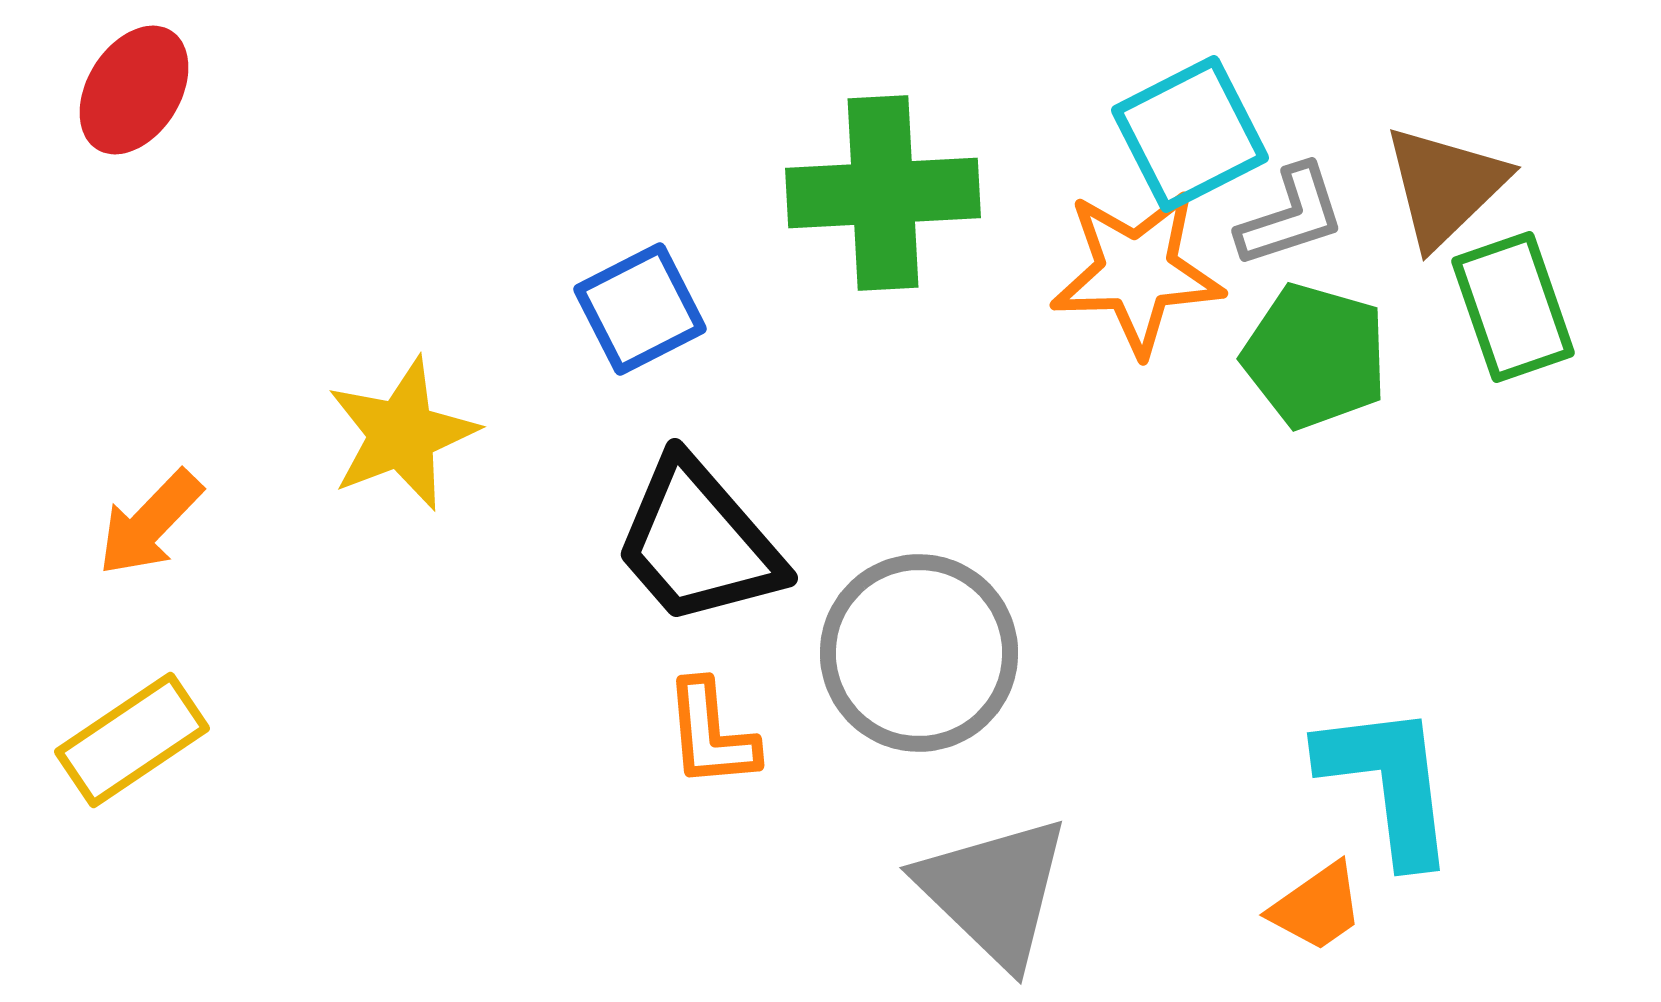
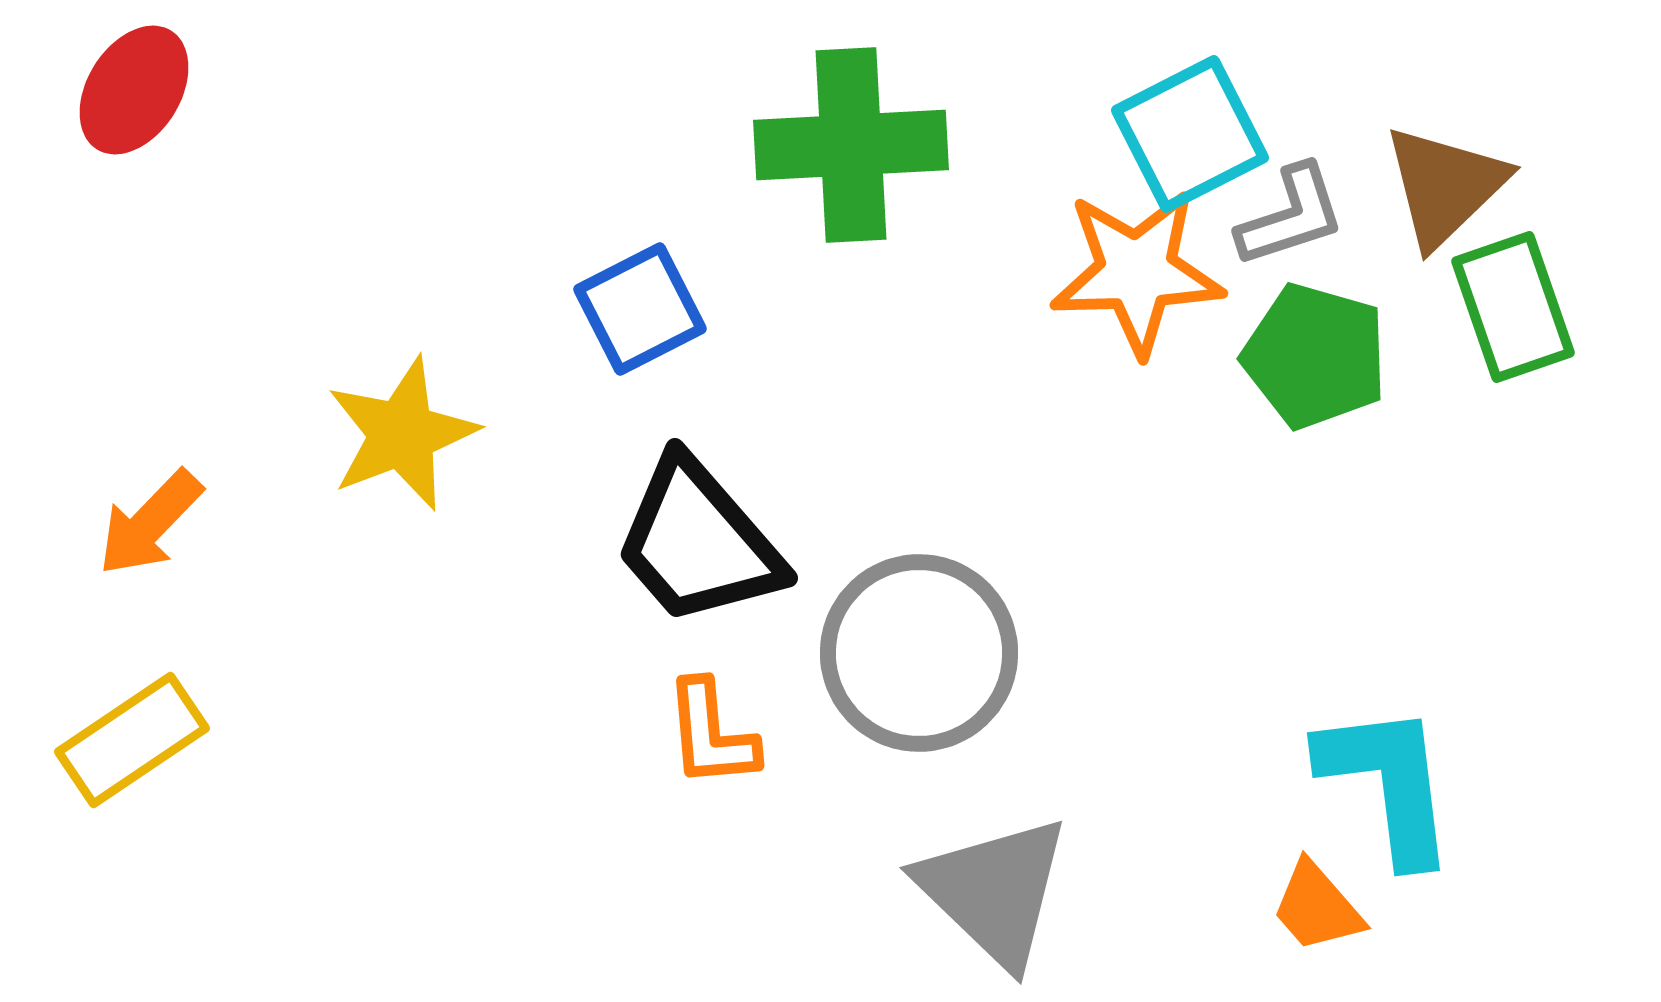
green cross: moved 32 px left, 48 px up
orange trapezoid: rotated 84 degrees clockwise
